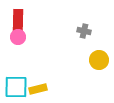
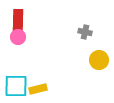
gray cross: moved 1 px right, 1 px down
cyan square: moved 1 px up
